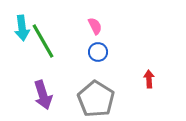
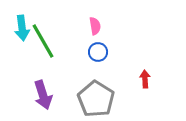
pink semicircle: rotated 18 degrees clockwise
red arrow: moved 4 px left
